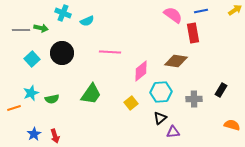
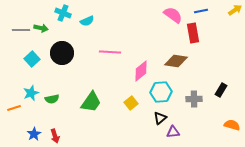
green trapezoid: moved 8 px down
